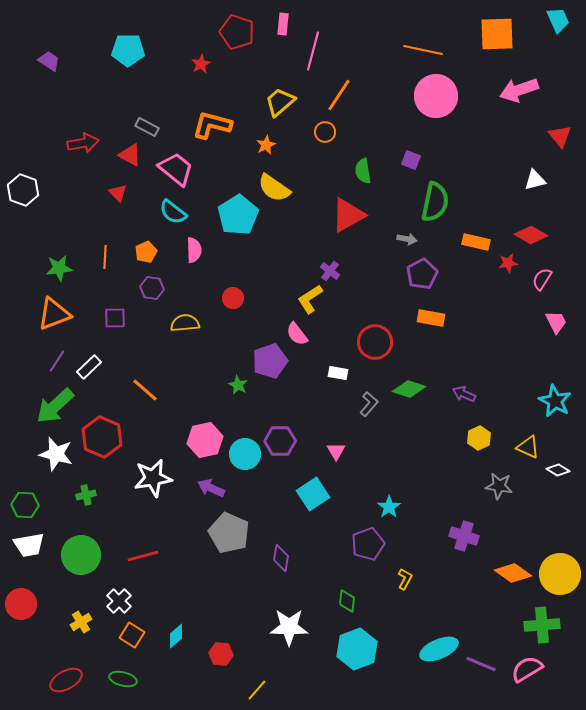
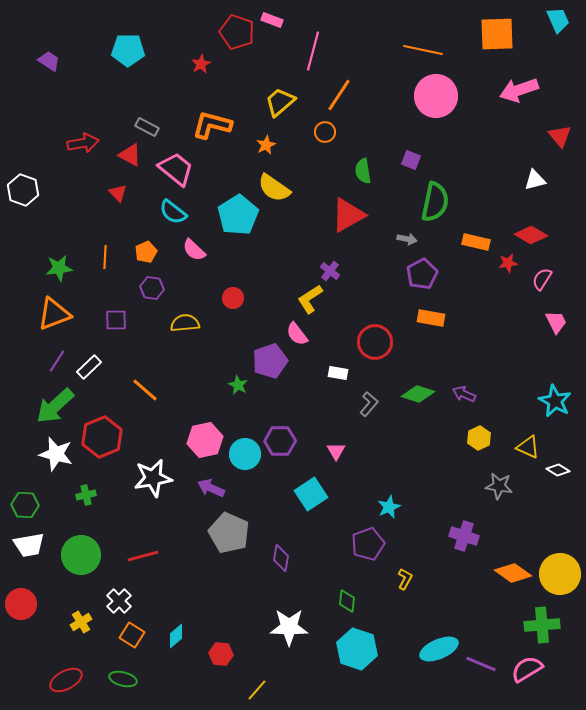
pink rectangle at (283, 24): moved 11 px left, 4 px up; rotated 75 degrees counterclockwise
pink semicircle at (194, 250): rotated 135 degrees clockwise
purple square at (115, 318): moved 1 px right, 2 px down
green diamond at (409, 389): moved 9 px right, 5 px down
red hexagon at (102, 437): rotated 15 degrees clockwise
cyan square at (313, 494): moved 2 px left
cyan star at (389, 507): rotated 10 degrees clockwise
cyan hexagon at (357, 649): rotated 21 degrees counterclockwise
